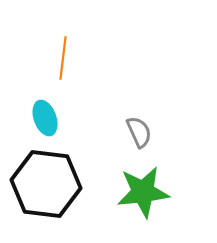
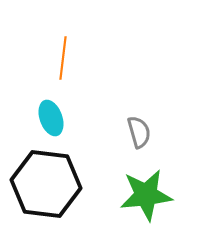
cyan ellipse: moved 6 px right
gray semicircle: rotated 8 degrees clockwise
green star: moved 3 px right, 3 px down
